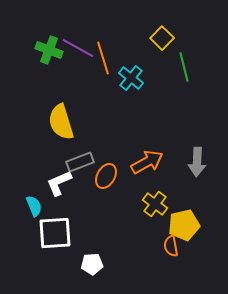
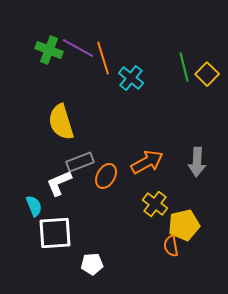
yellow square: moved 45 px right, 36 px down
